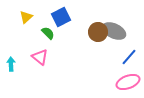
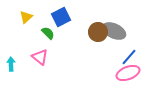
pink ellipse: moved 9 px up
